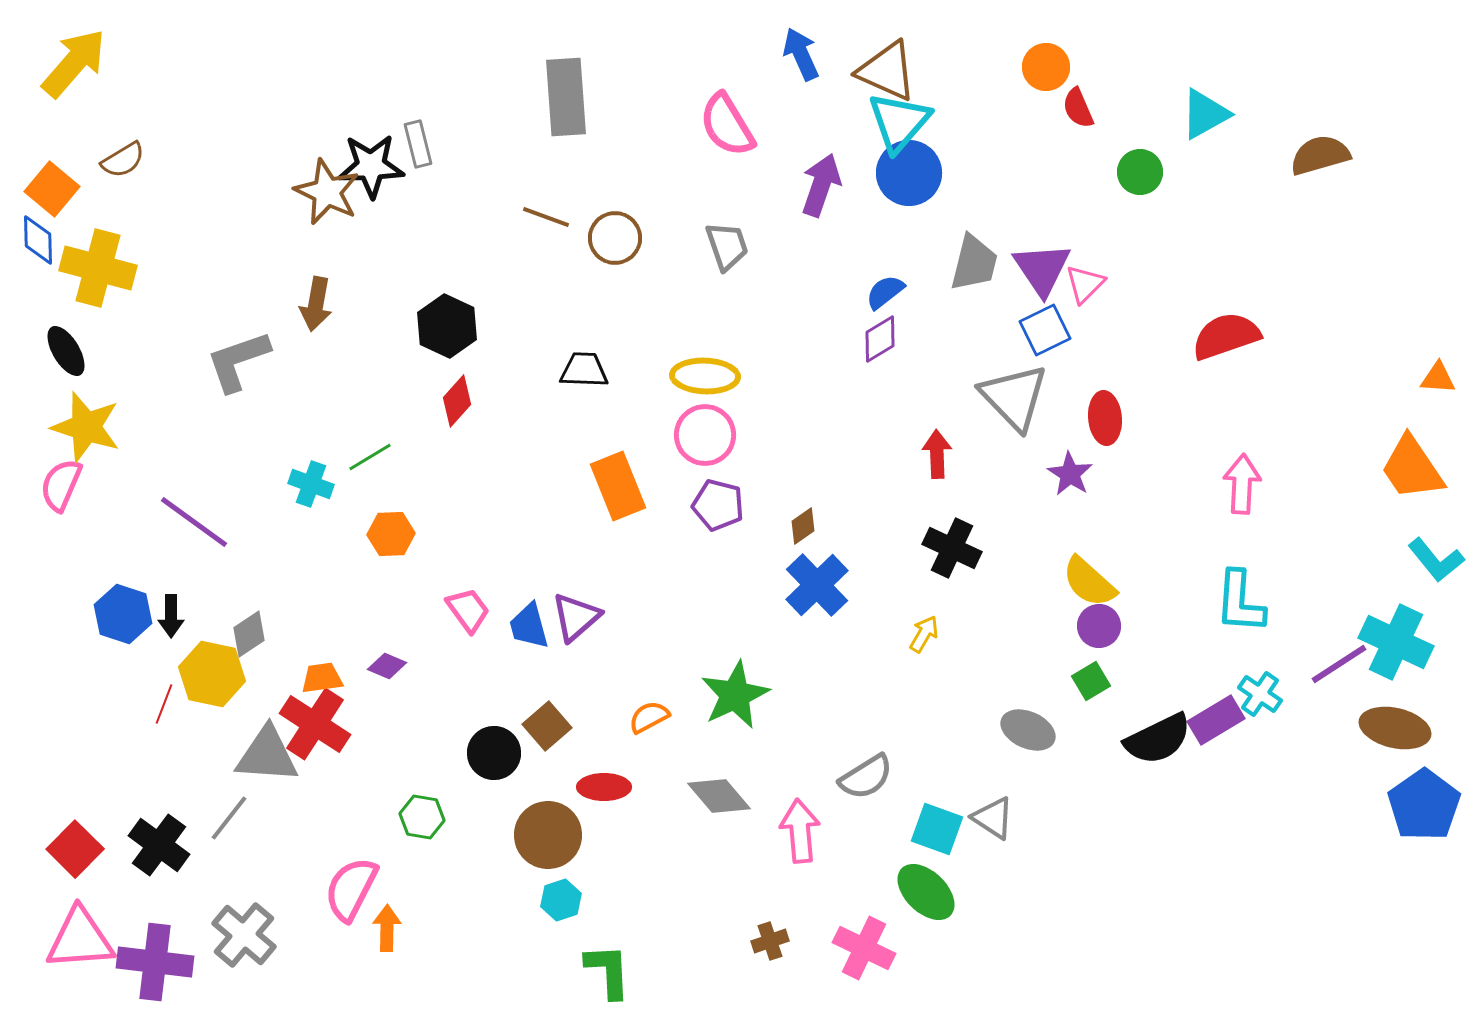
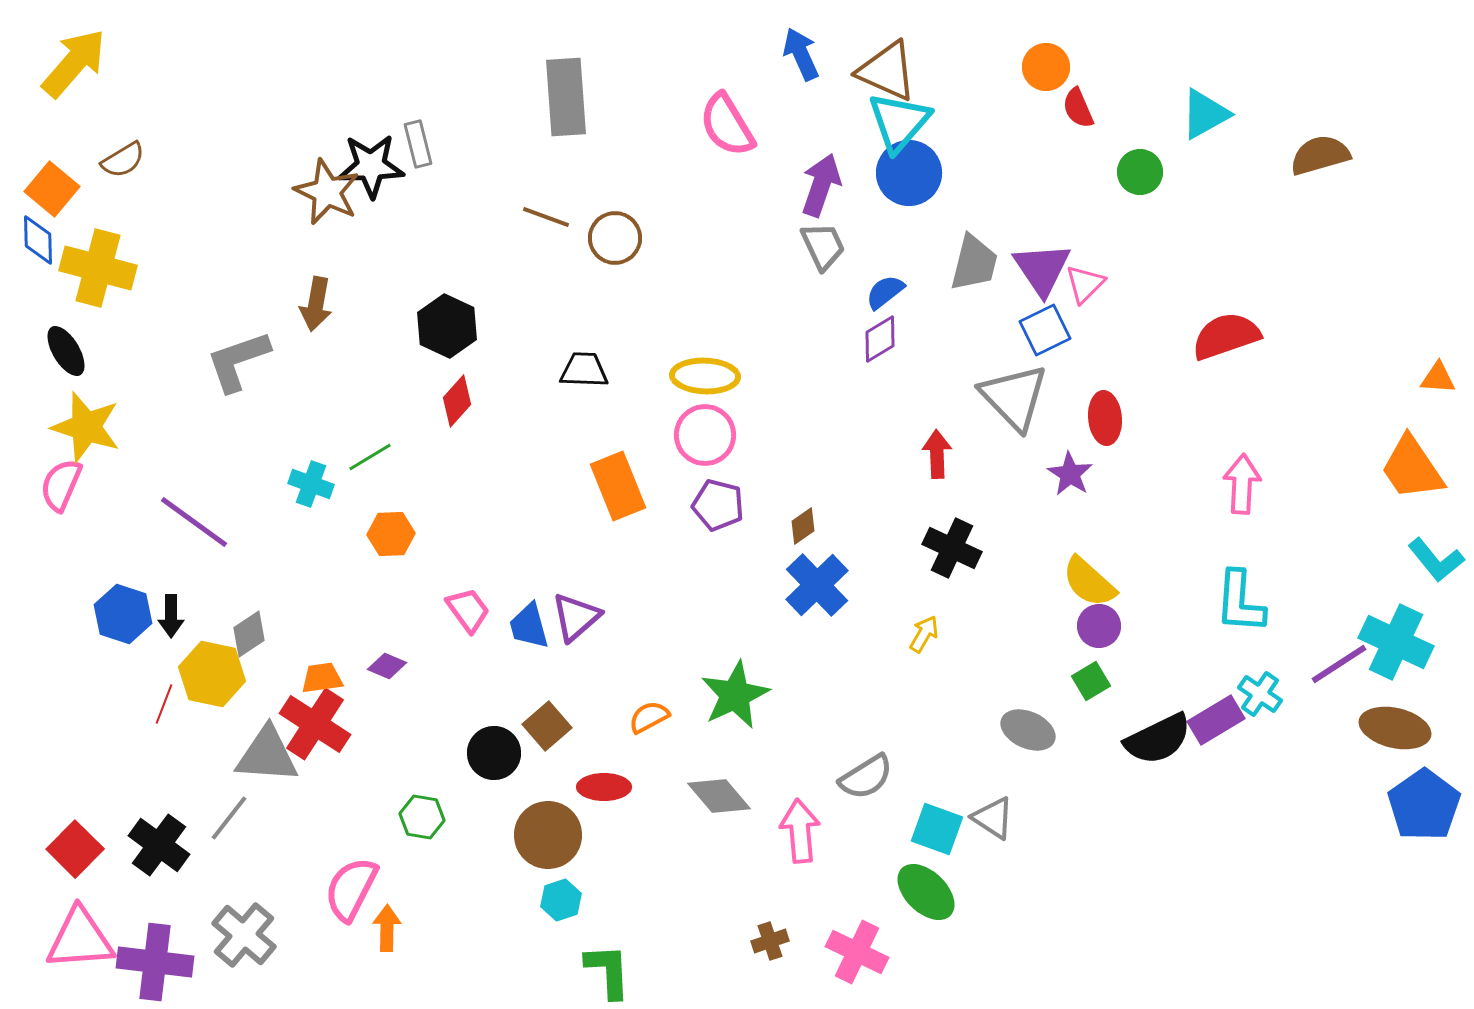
gray trapezoid at (727, 246): moved 96 px right; rotated 6 degrees counterclockwise
pink cross at (864, 948): moved 7 px left, 4 px down
